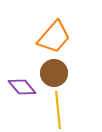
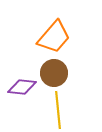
purple diamond: rotated 44 degrees counterclockwise
